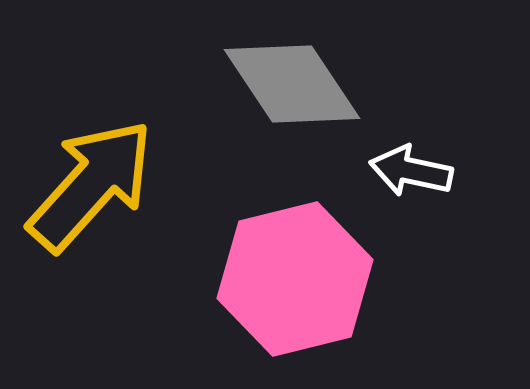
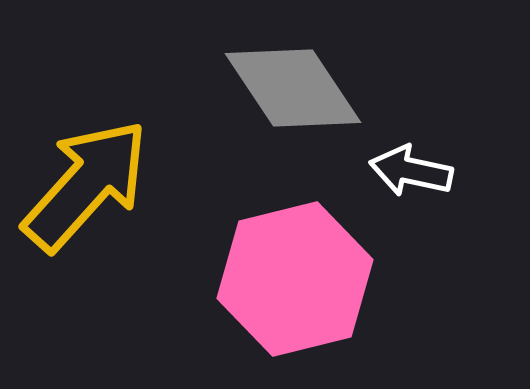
gray diamond: moved 1 px right, 4 px down
yellow arrow: moved 5 px left
